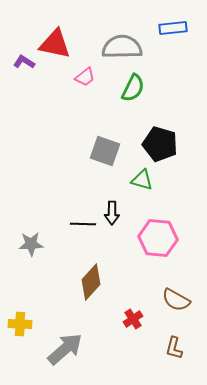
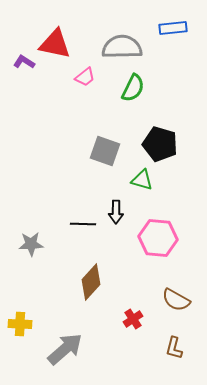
black arrow: moved 4 px right, 1 px up
